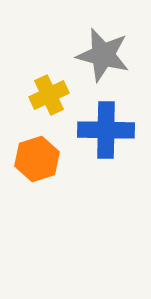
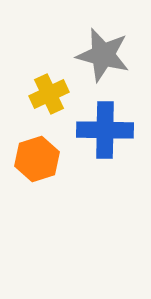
yellow cross: moved 1 px up
blue cross: moved 1 px left
